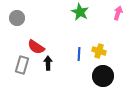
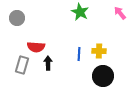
pink arrow: moved 2 px right; rotated 56 degrees counterclockwise
red semicircle: rotated 30 degrees counterclockwise
yellow cross: rotated 16 degrees counterclockwise
